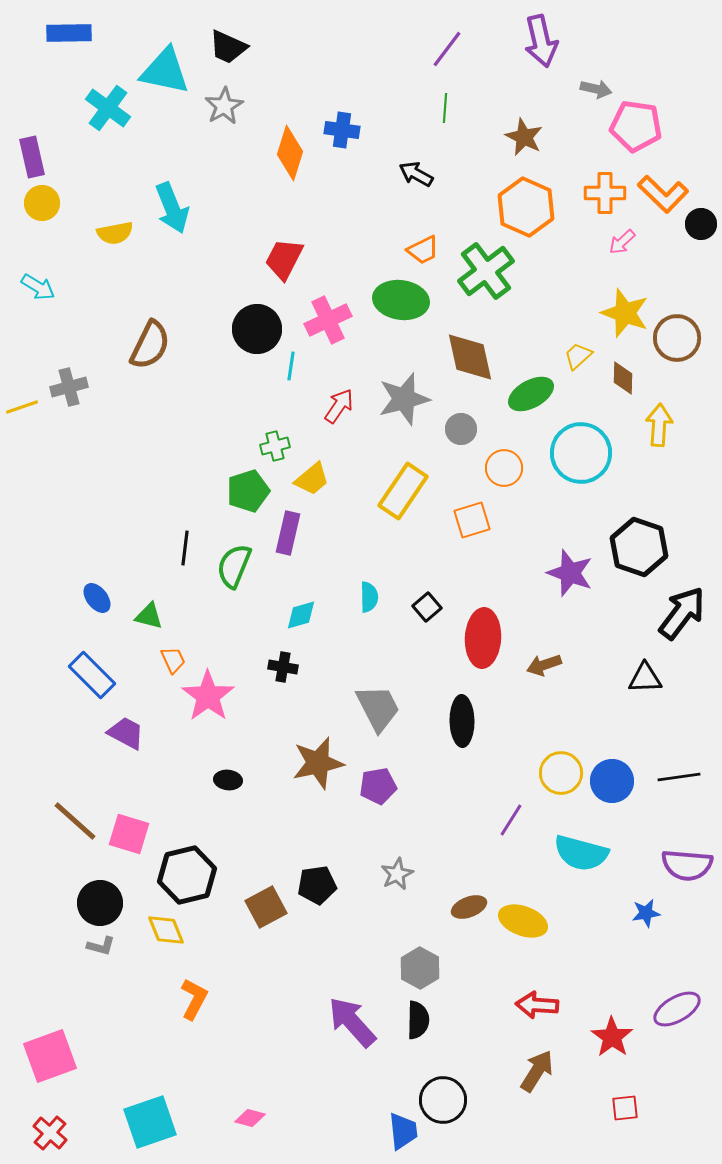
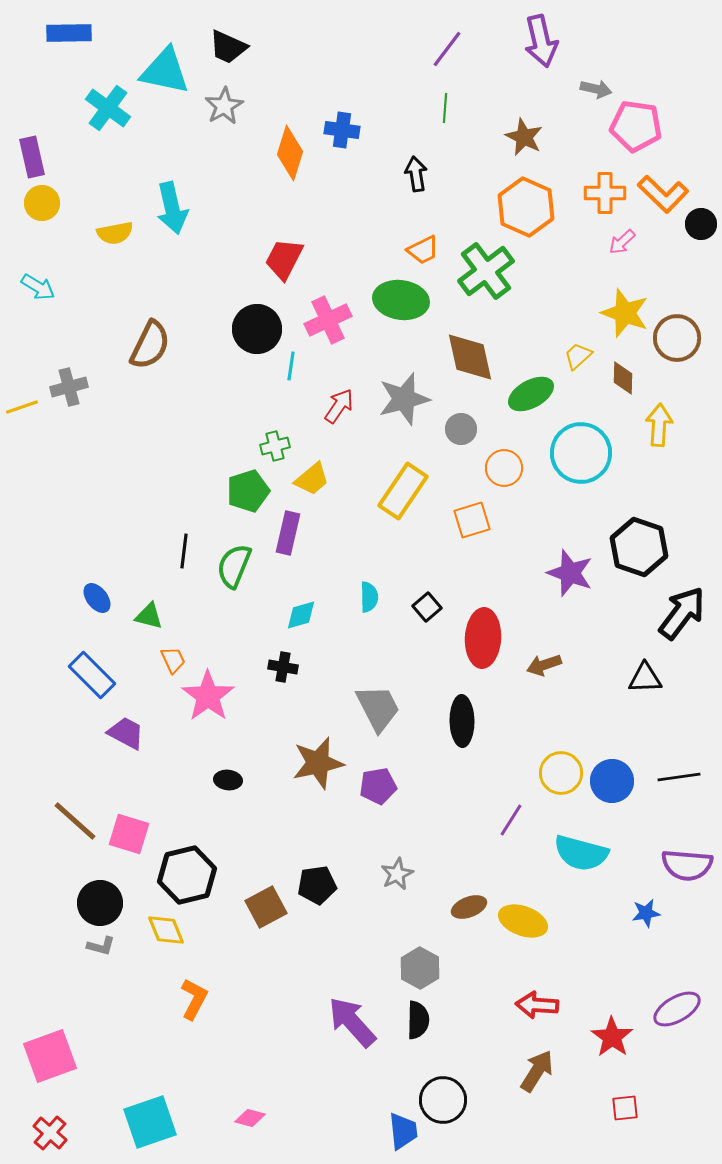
black arrow at (416, 174): rotated 52 degrees clockwise
cyan arrow at (172, 208): rotated 9 degrees clockwise
black line at (185, 548): moved 1 px left, 3 px down
